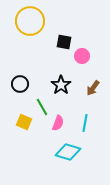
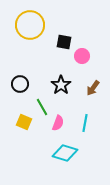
yellow circle: moved 4 px down
cyan diamond: moved 3 px left, 1 px down
